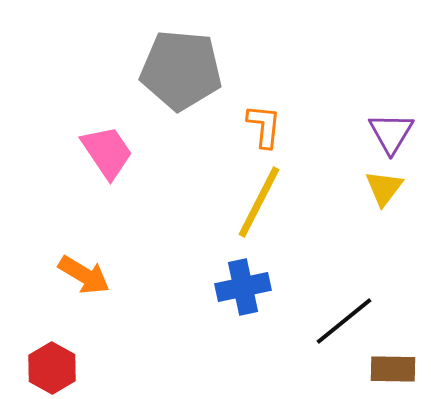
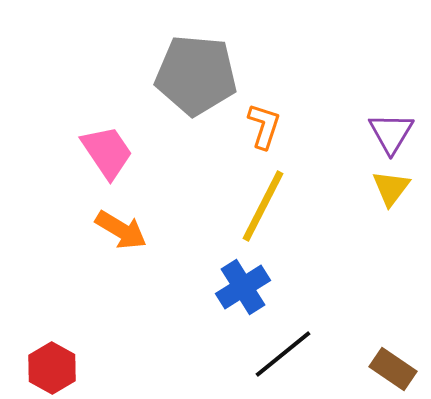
gray pentagon: moved 15 px right, 5 px down
orange L-shape: rotated 12 degrees clockwise
yellow triangle: moved 7 px right
yellow line: moved 4 px right, 4 px down
orange arrow: moved 37 px right, 45 px up
blue cross: rotated 20 degrees counterclockwise
black line: moved 61 px left, 33 px down
brown rectangle: rotated 33 degrees clockwise
